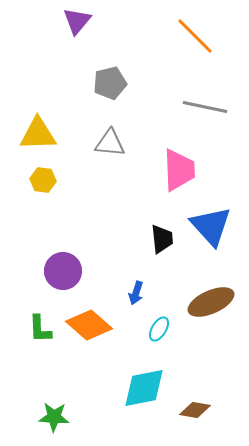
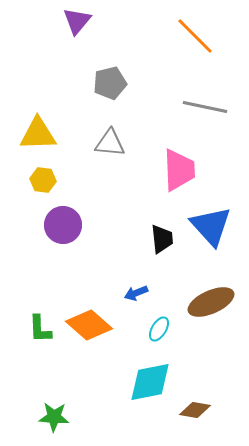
purple circle: moved 46 px up
blue arrow: rotated 50 degrees clockwise
cyan diamond: moved 6 px right, 6 px up
